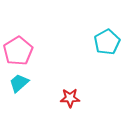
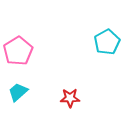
cyan trapezoid: moved 1 px left, 9 px down
